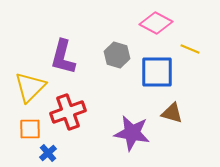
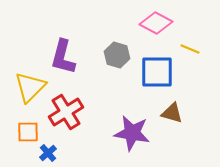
red cross: moved 2 px left; rotated 12 degrees counterclockwise
orange square: moved 2 px left, 3 px down
